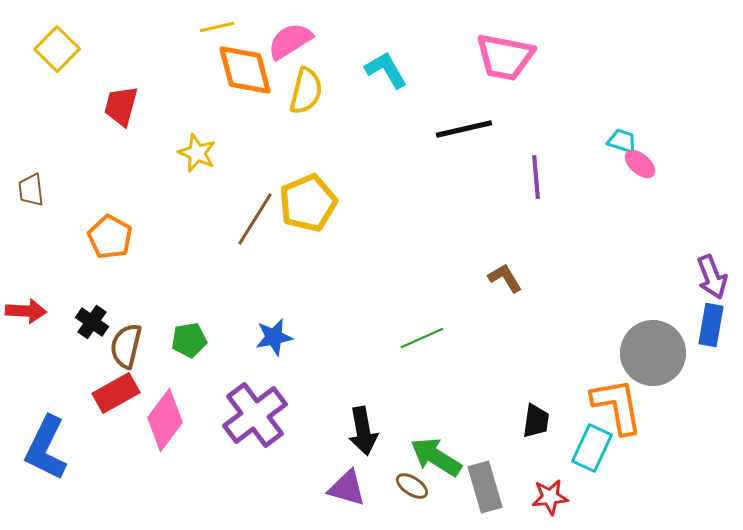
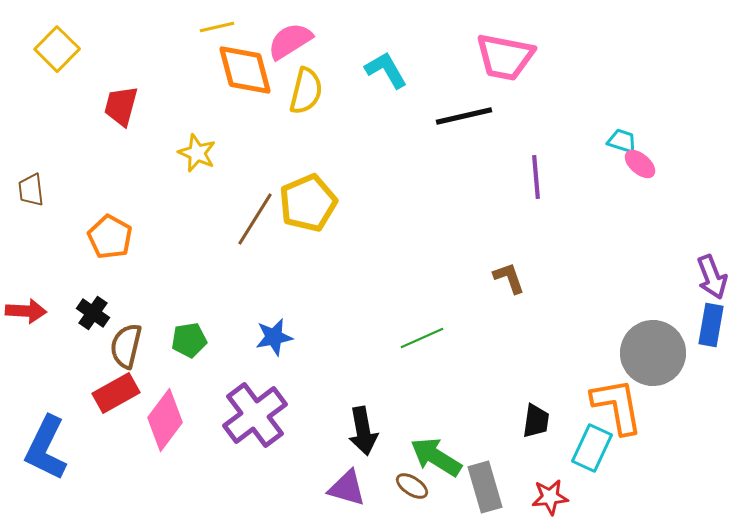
black line: moved 13 px up
brown L-shape: moved 4 px right; rotated 12 degrees clockwise
black cross: moved 1 px right, 9 px up
